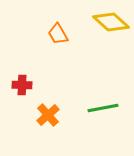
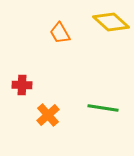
orange trapezoid: moved 2 px right, 1 px up
green line: rotated 20 degrees clockwise
